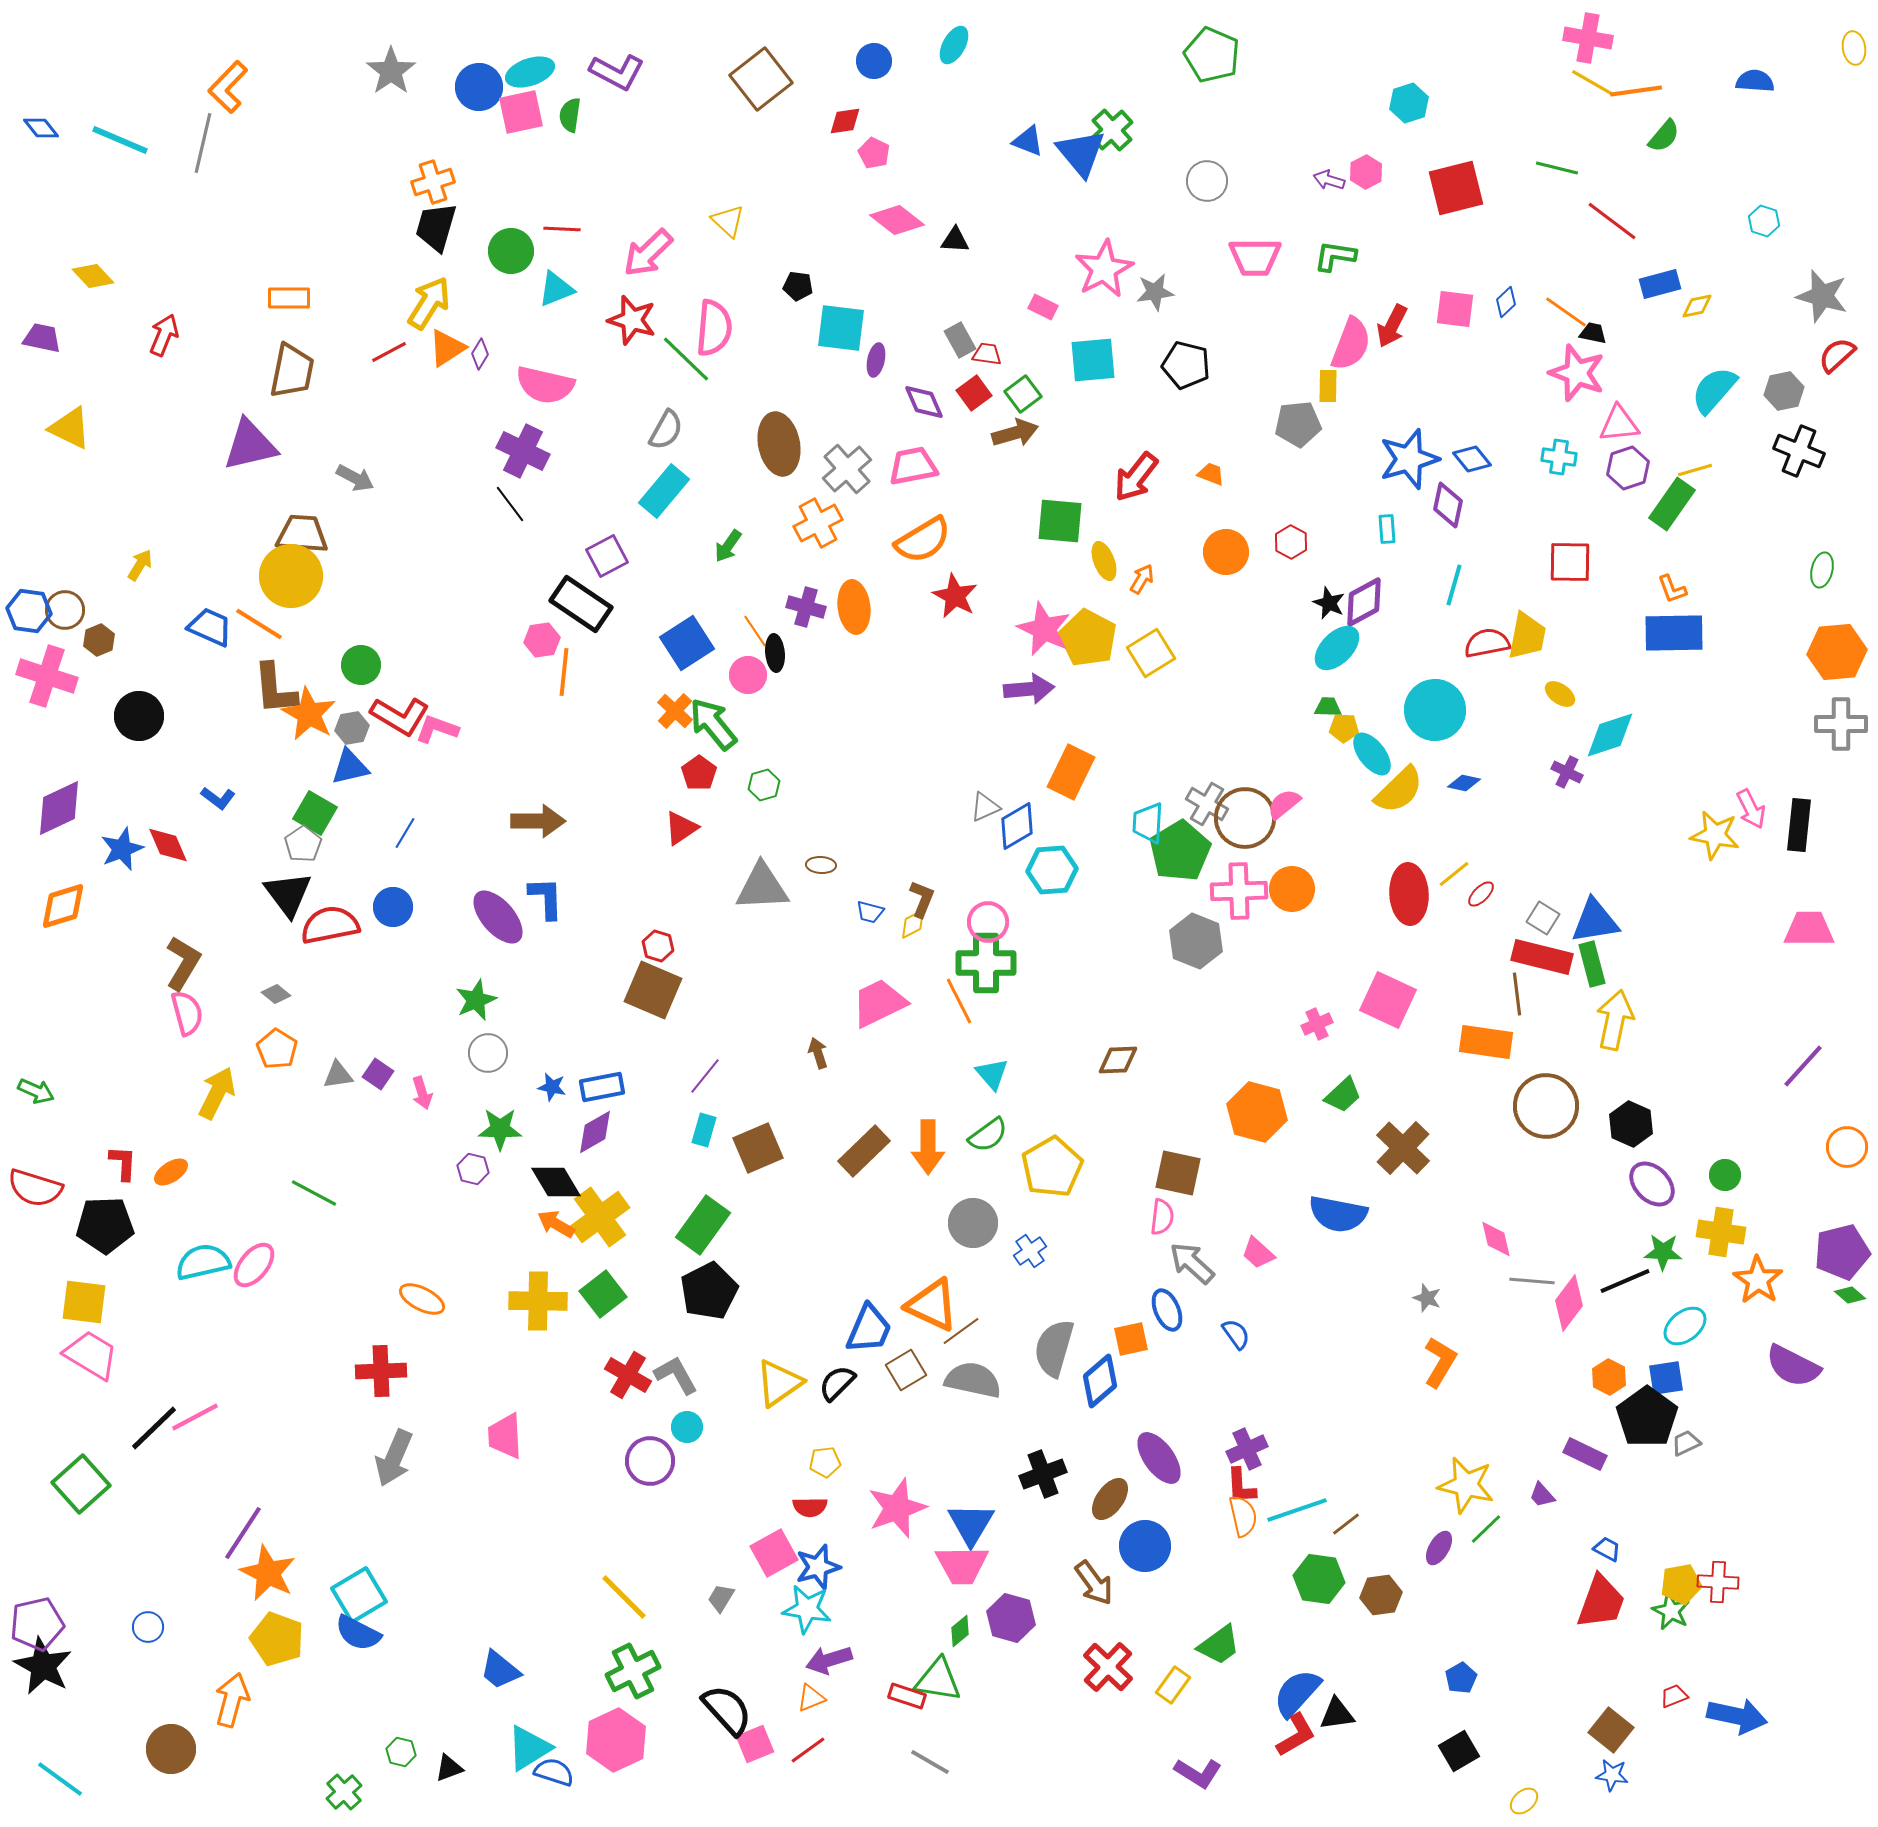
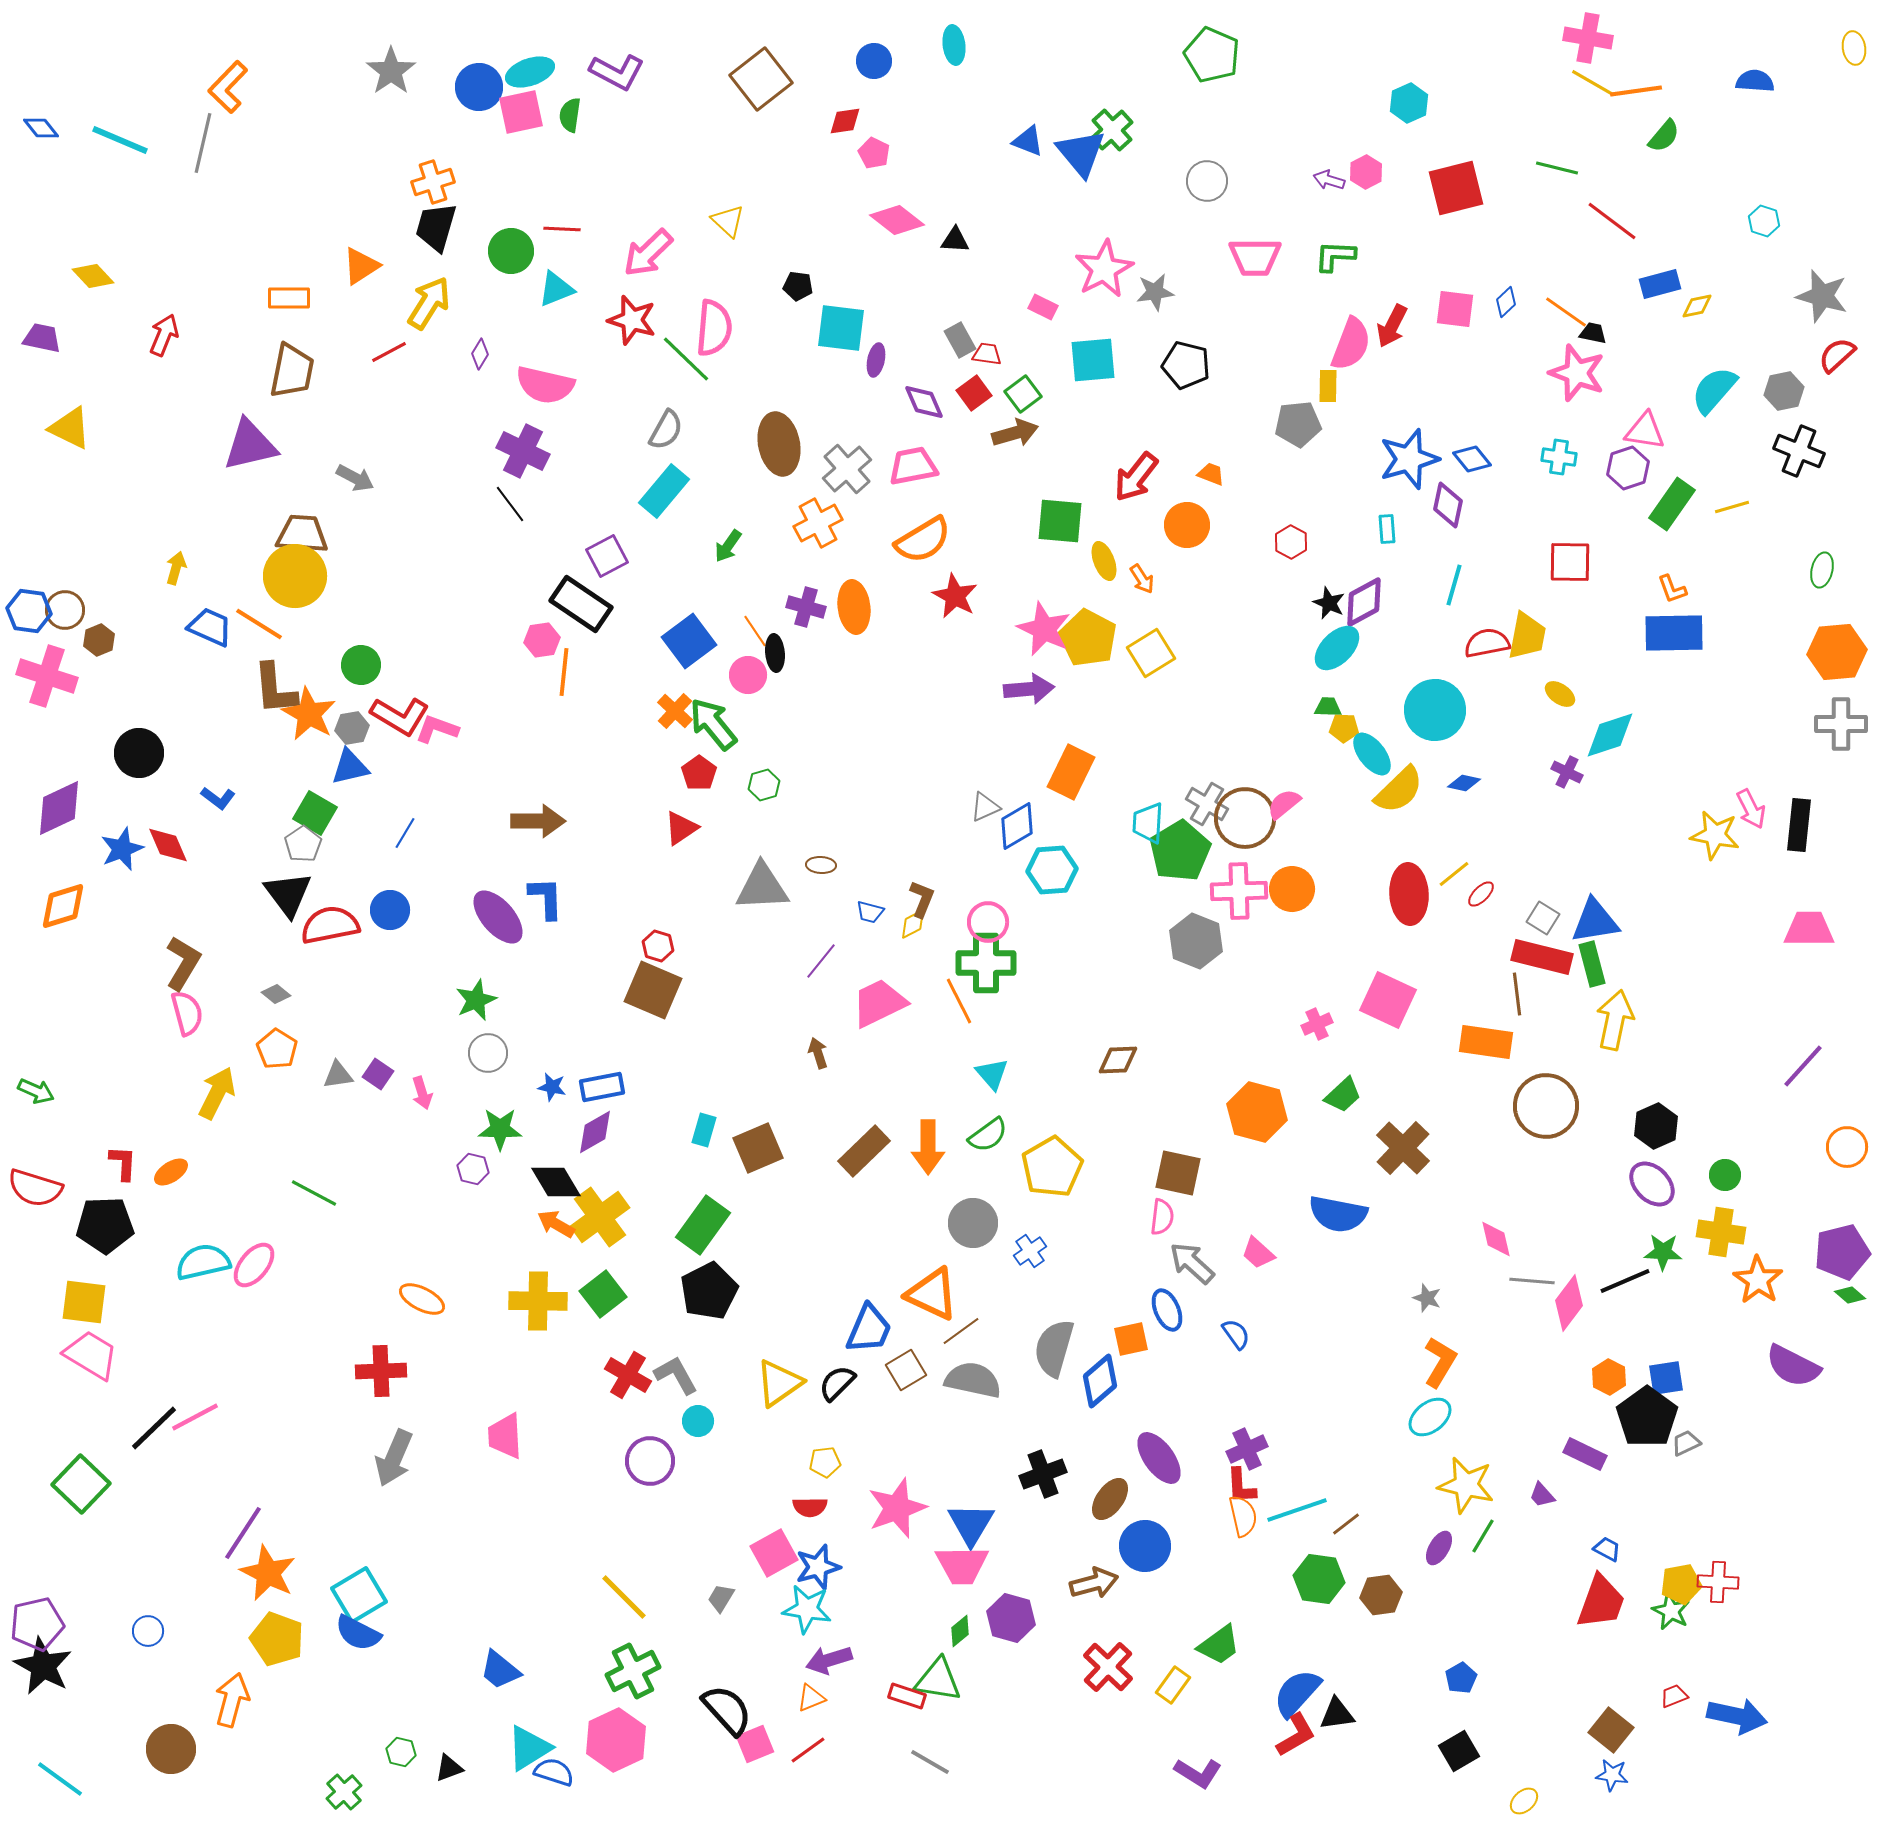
cyan ellipse at (954, 45): rotated 36 degrees counterclockwise
cyan hexagon at (1409, 103): rotated 6 degrees counterclockwise
green L-shape at (1335, 256): rotated 6 degrees counterclockwise
orange triangle at (447, 348): moved 86 px left, 82 px up
pink triangle at (1619, 424): moved 26 px right, 7 px down; rotated 15 degrees clockwise
yellow line at (1695, 470): moved 37 px right, 37 px down
orange circle at (1226, 552): moved 39 px left, 27 px up
yellow arrow at (140, 565): moved 36 px right, 3 px down; rotated 16 degrees counterclockwise
yellow circle at (291, 576): moved 4 px right
orange arrow at (1142, 579): rotated 116 degrees clockwise
blue square at (687, 643): moved 2 px right, 2 px up; rotated 4 degrees counterclockwise
black circle at (139, 716): moved 37 px down
blue circle at (393, 907): moved 3 px left, 3 px down
purple line at (705, 1076): moved 116 px right, 115 px up
black hexagon at (1631, 1124): moved 25 px right, 2 px down; rotated 12 degrees clockwise
orange triangle at (932, 1305): moved 11 px up
cyan ellipse at (1685, 1326): moved 255 px left, 91 px down
cyan circle at (687, 1427): moved 11 px right, 6 px up
green square at (81, 1484): rotated 4 degrees counterclockwise
green line at (1486, 1529): moved 3 px left, 7 px down; rotated 15 degrees counterclockwise
brown arrow at (1094, 1583): rotated 69 degrees counterclockwise
blue circle at (148, 1627): moved 4 px down
